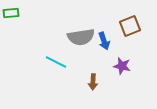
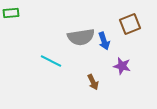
brown square: moved 2 px up
cyan line: moved 5 px left, 1 px up
brown arrow: rotated 28 degrees counterclockwise
